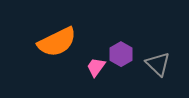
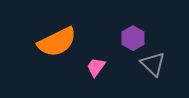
purple hexagon: moved 12 px right, 16 px up
gray triangle: moved 5 px left
